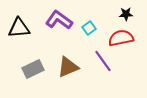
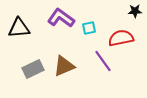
black star: moved 9 px right, 3 px up
purple L-shape: moved 2 px right, 2 px up
cyan square: rotated 24 degrees clockwise
brown triangle: moved 4 px left, 1 px up
